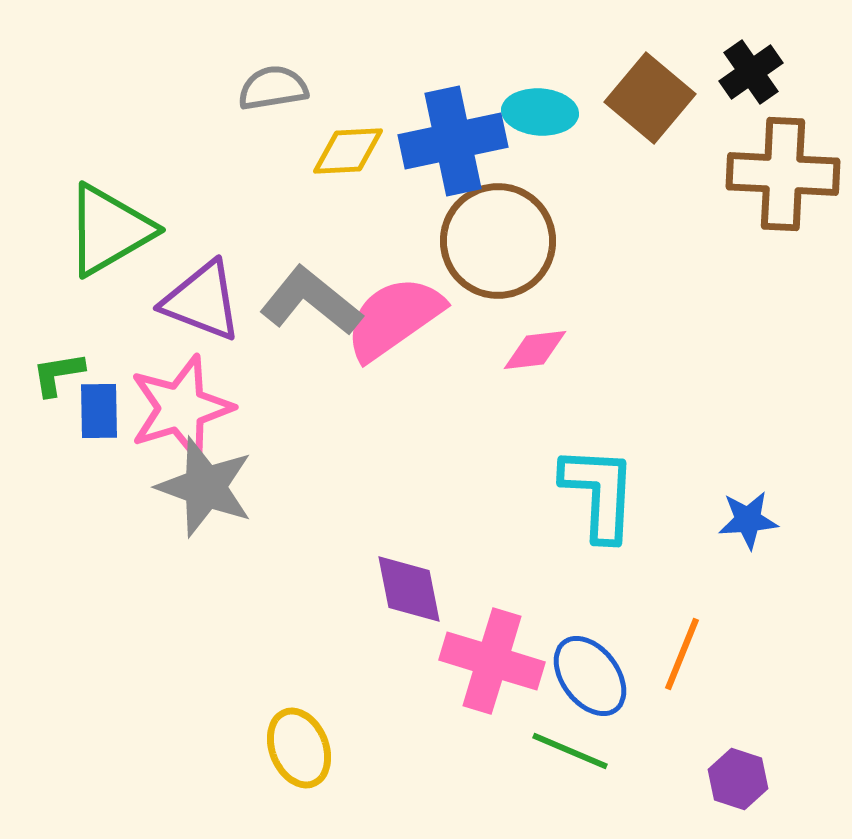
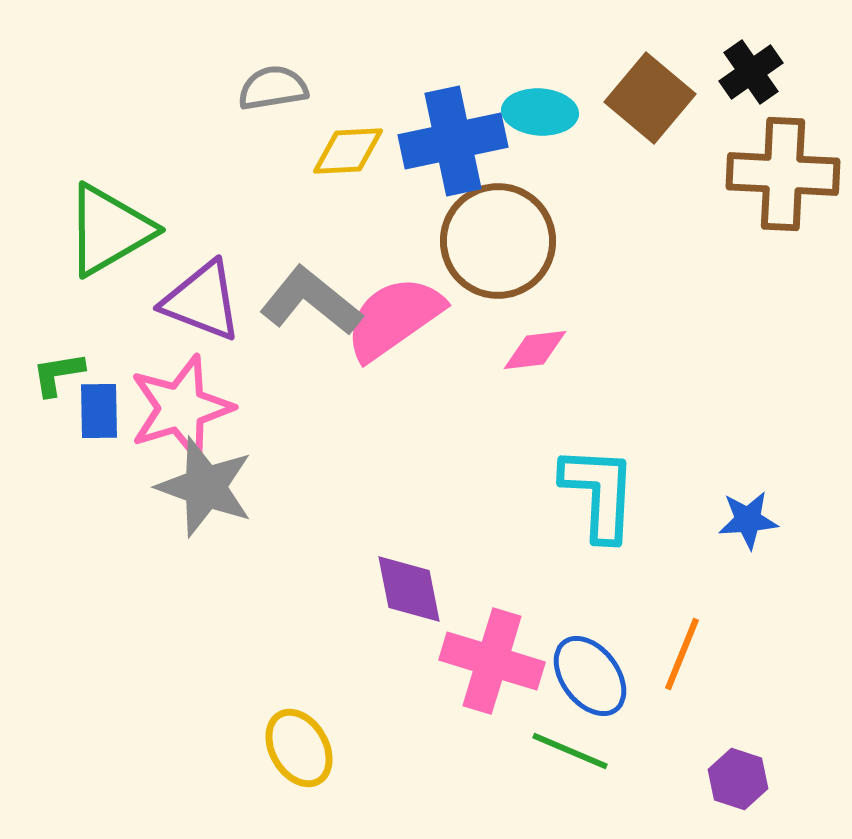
yellow ellipse: rotated 8 degrees counterclockwise
